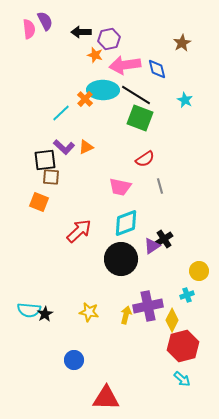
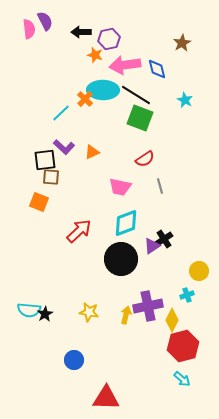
orange triangle: moved 6 px right, 5 px down
